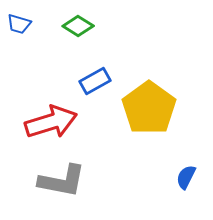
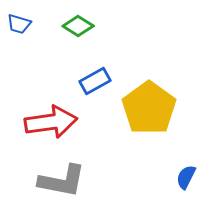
red arrow: rotated 9 degrees clockwise
